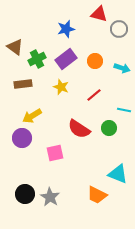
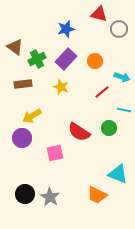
purple rectangle: rotated 10 degrees counterclockwise
cyan arrow: moved 9 px down
red line: moved 8 px right, 3 px up
red semicircle: moved 3 px down
